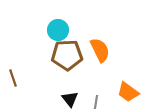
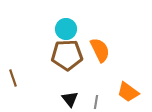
cyan circle: moved 8 px right, 1 px up
